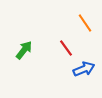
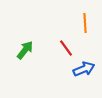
orange line: rotated 30 degrees clockwise
green arrow: moved 1 px right
